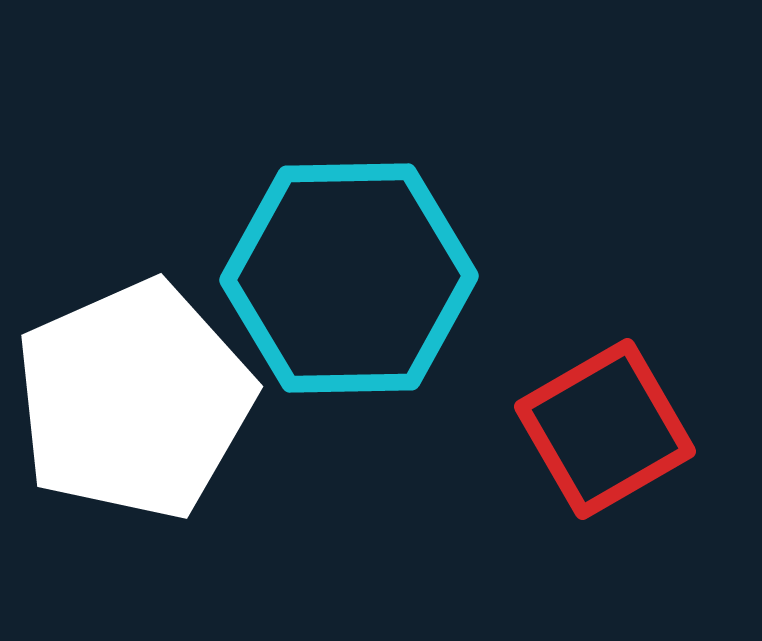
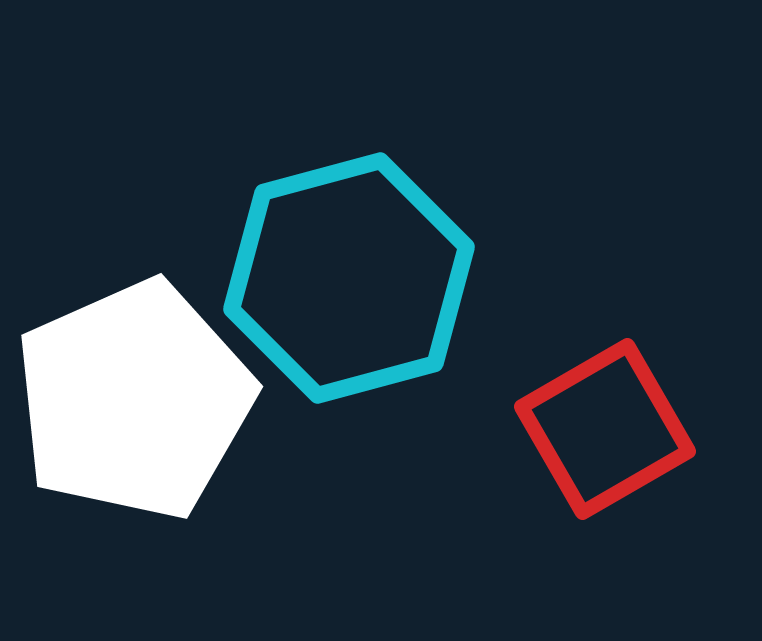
cyan hexagon: rotated 14 degrees counterclockwise
